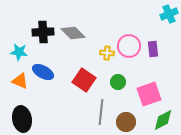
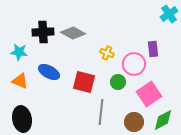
cyan cross: rotated 12 degrees counterclockwise
gray diamond: rotated 15 degrees counterclockwise
pink circle: moved 5 px right, 18 px down
yellow cross: rotated 16 degrees clockwise
blue ellipse: moved 6 px right
red square: moved 2 px down; rotated 20 degrees counterclockwise
pink square: rotated 15 degrees counterclockwise
brown circle: moved 8 px right
